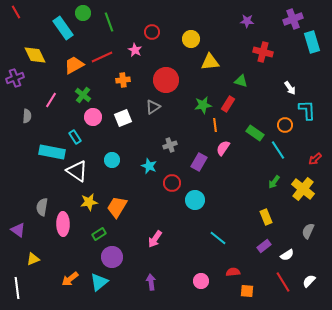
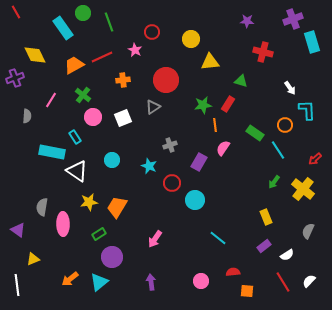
white line at (17, 288): moved 3 px up
